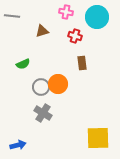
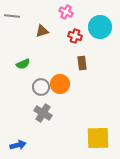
pink cross: rotated 16 degrees clockwise
cyan circle: moved 3 px right, 10 px down
orange circle: moved 2 px right
